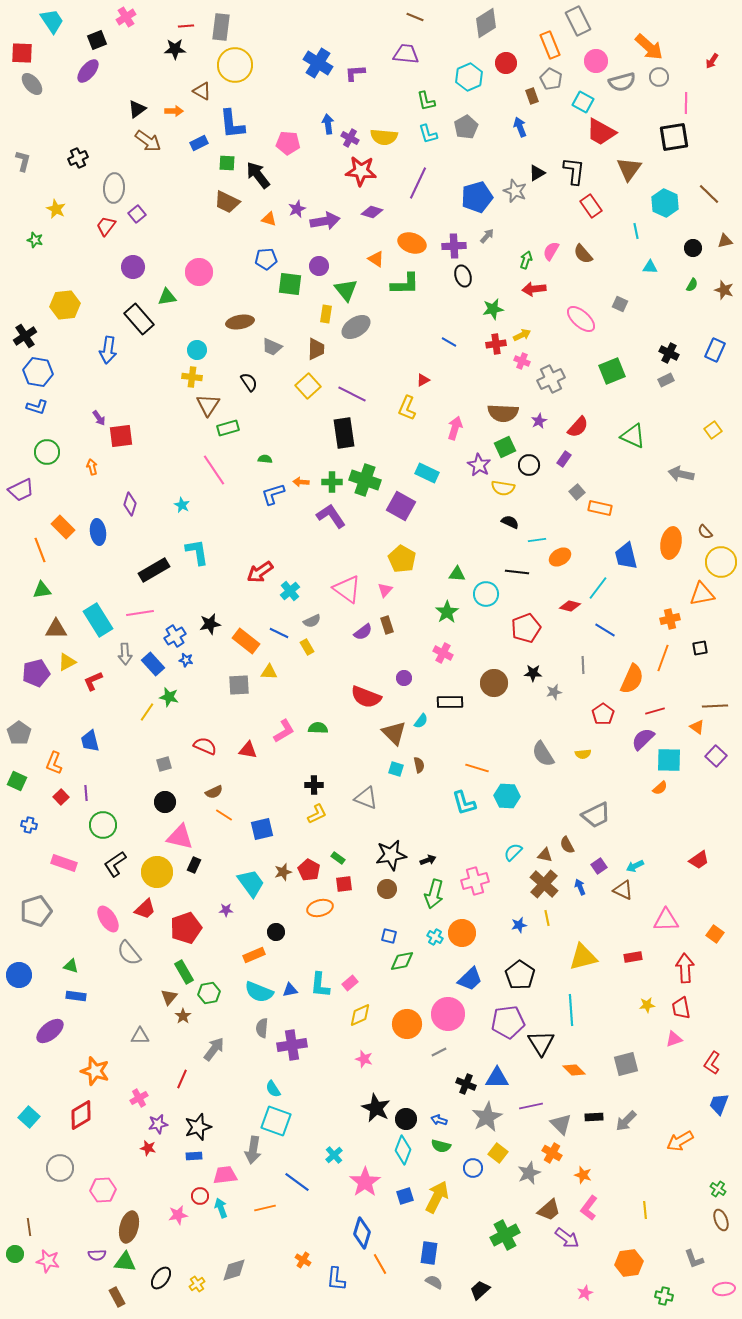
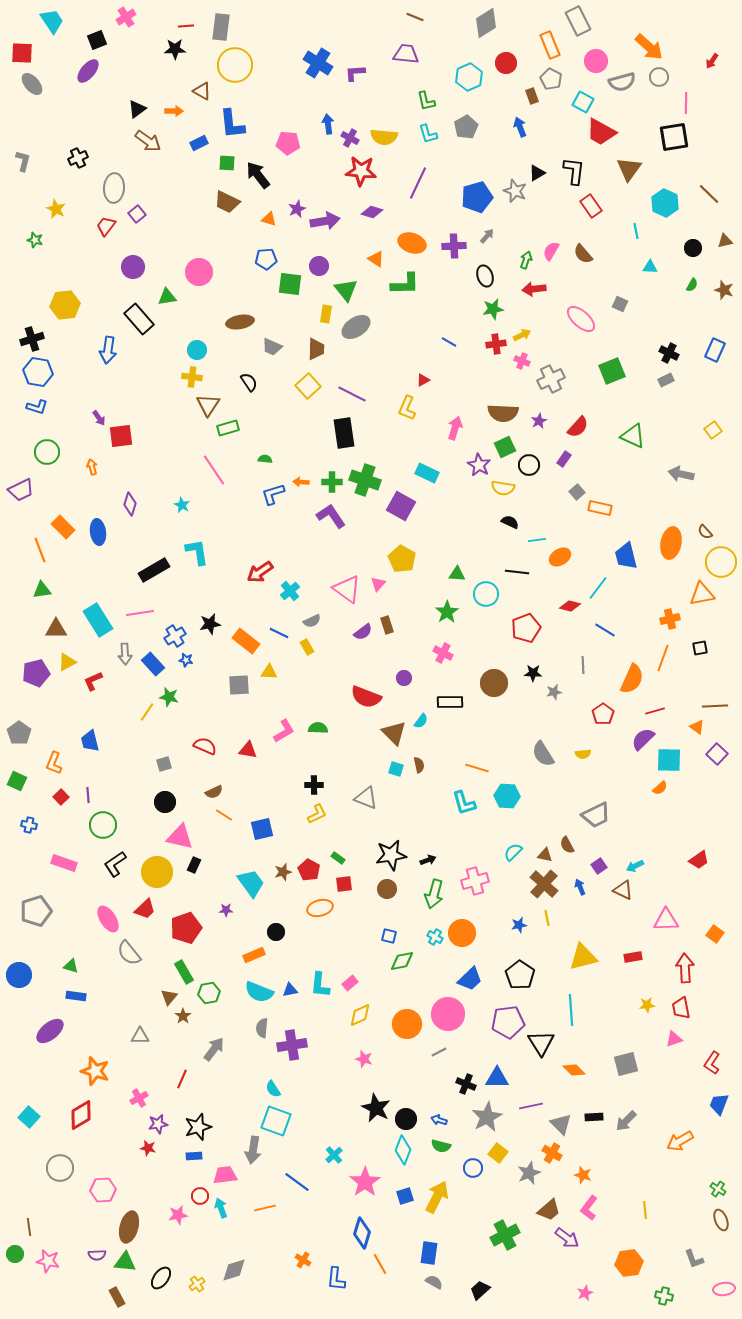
black ellipse at (463, 276): moved 22 px right
black cross at (25, 336): moved 7 px right, 3 px down; rotated 15 degrees clockwise
pink triangle at (385, 590): moved 7 px left, 6 px up
purple square at (716, 756): moved 1 px right, 2 px up
purple line at (86, 793): moved 2 px right, 2 px down
